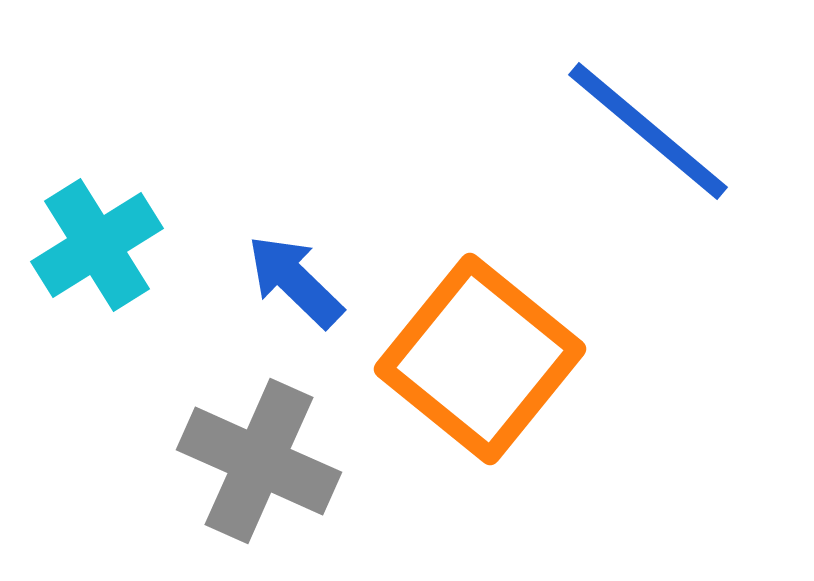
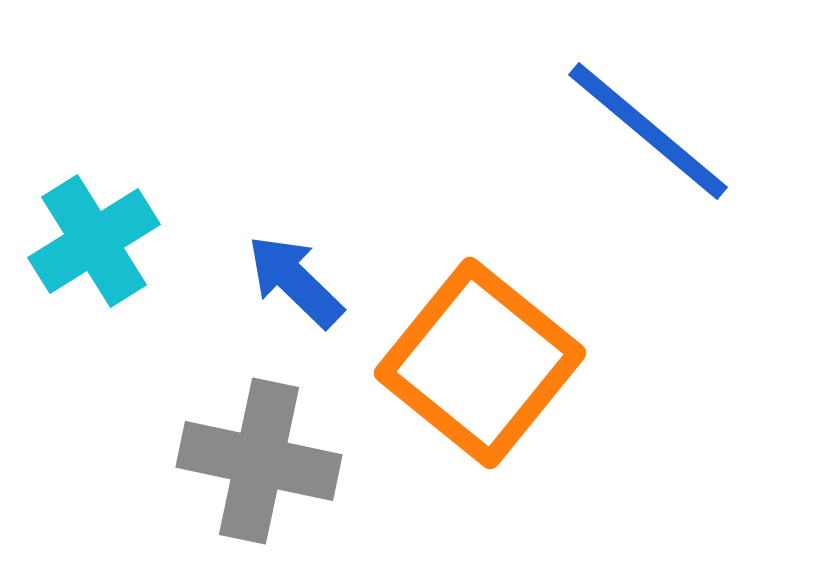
cyan cross: moved 3 px left, 4 px up
orange square: moved 4 px down
gray cross: rotated 12 degrees counterclockwise
